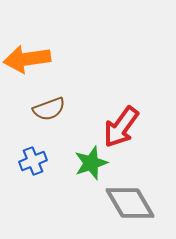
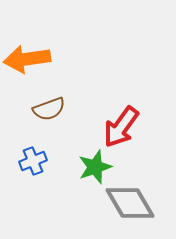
green star: moved 4 px right, 4 px down
